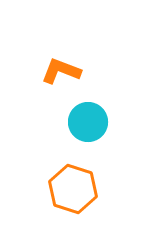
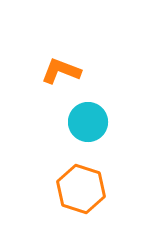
orange hexagon: moved 8 px right
